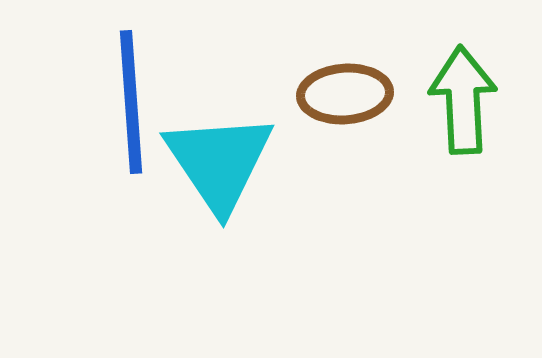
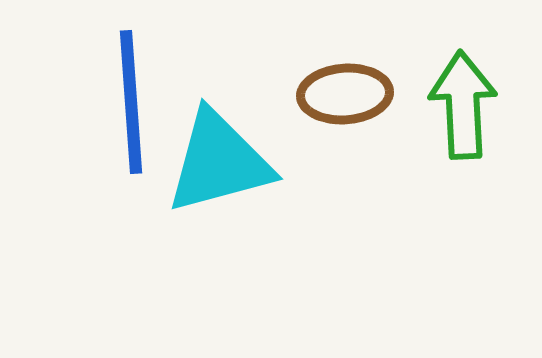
green arrow: moved 5 px down
cyan triangle: rotated 49 degrees clockwise
